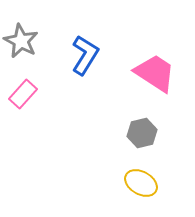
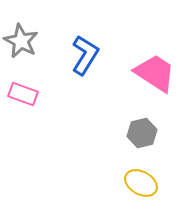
pink rectangle: rotated 68 degrees clockwise
